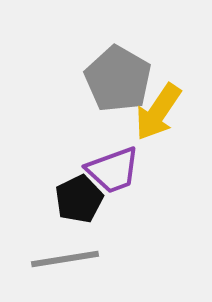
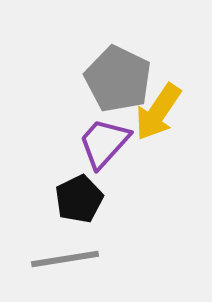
gray pentagon: rotated 4 degrees counterclockwise
purple trapezoid: moved 9 px left, 27 px up; rotated 152 degrees clockwise
